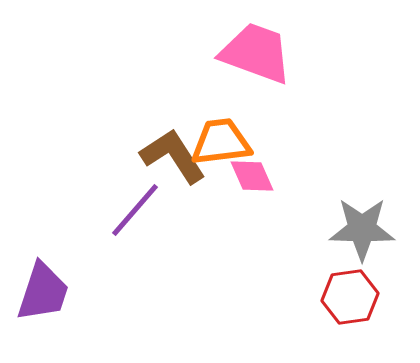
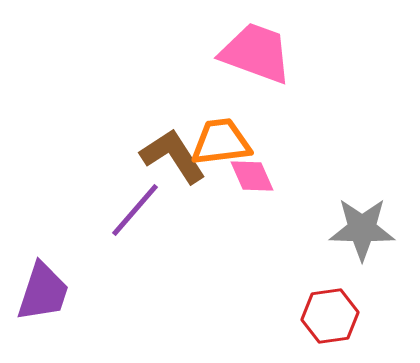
red hexagon: moved 20 px left, 19 px down
